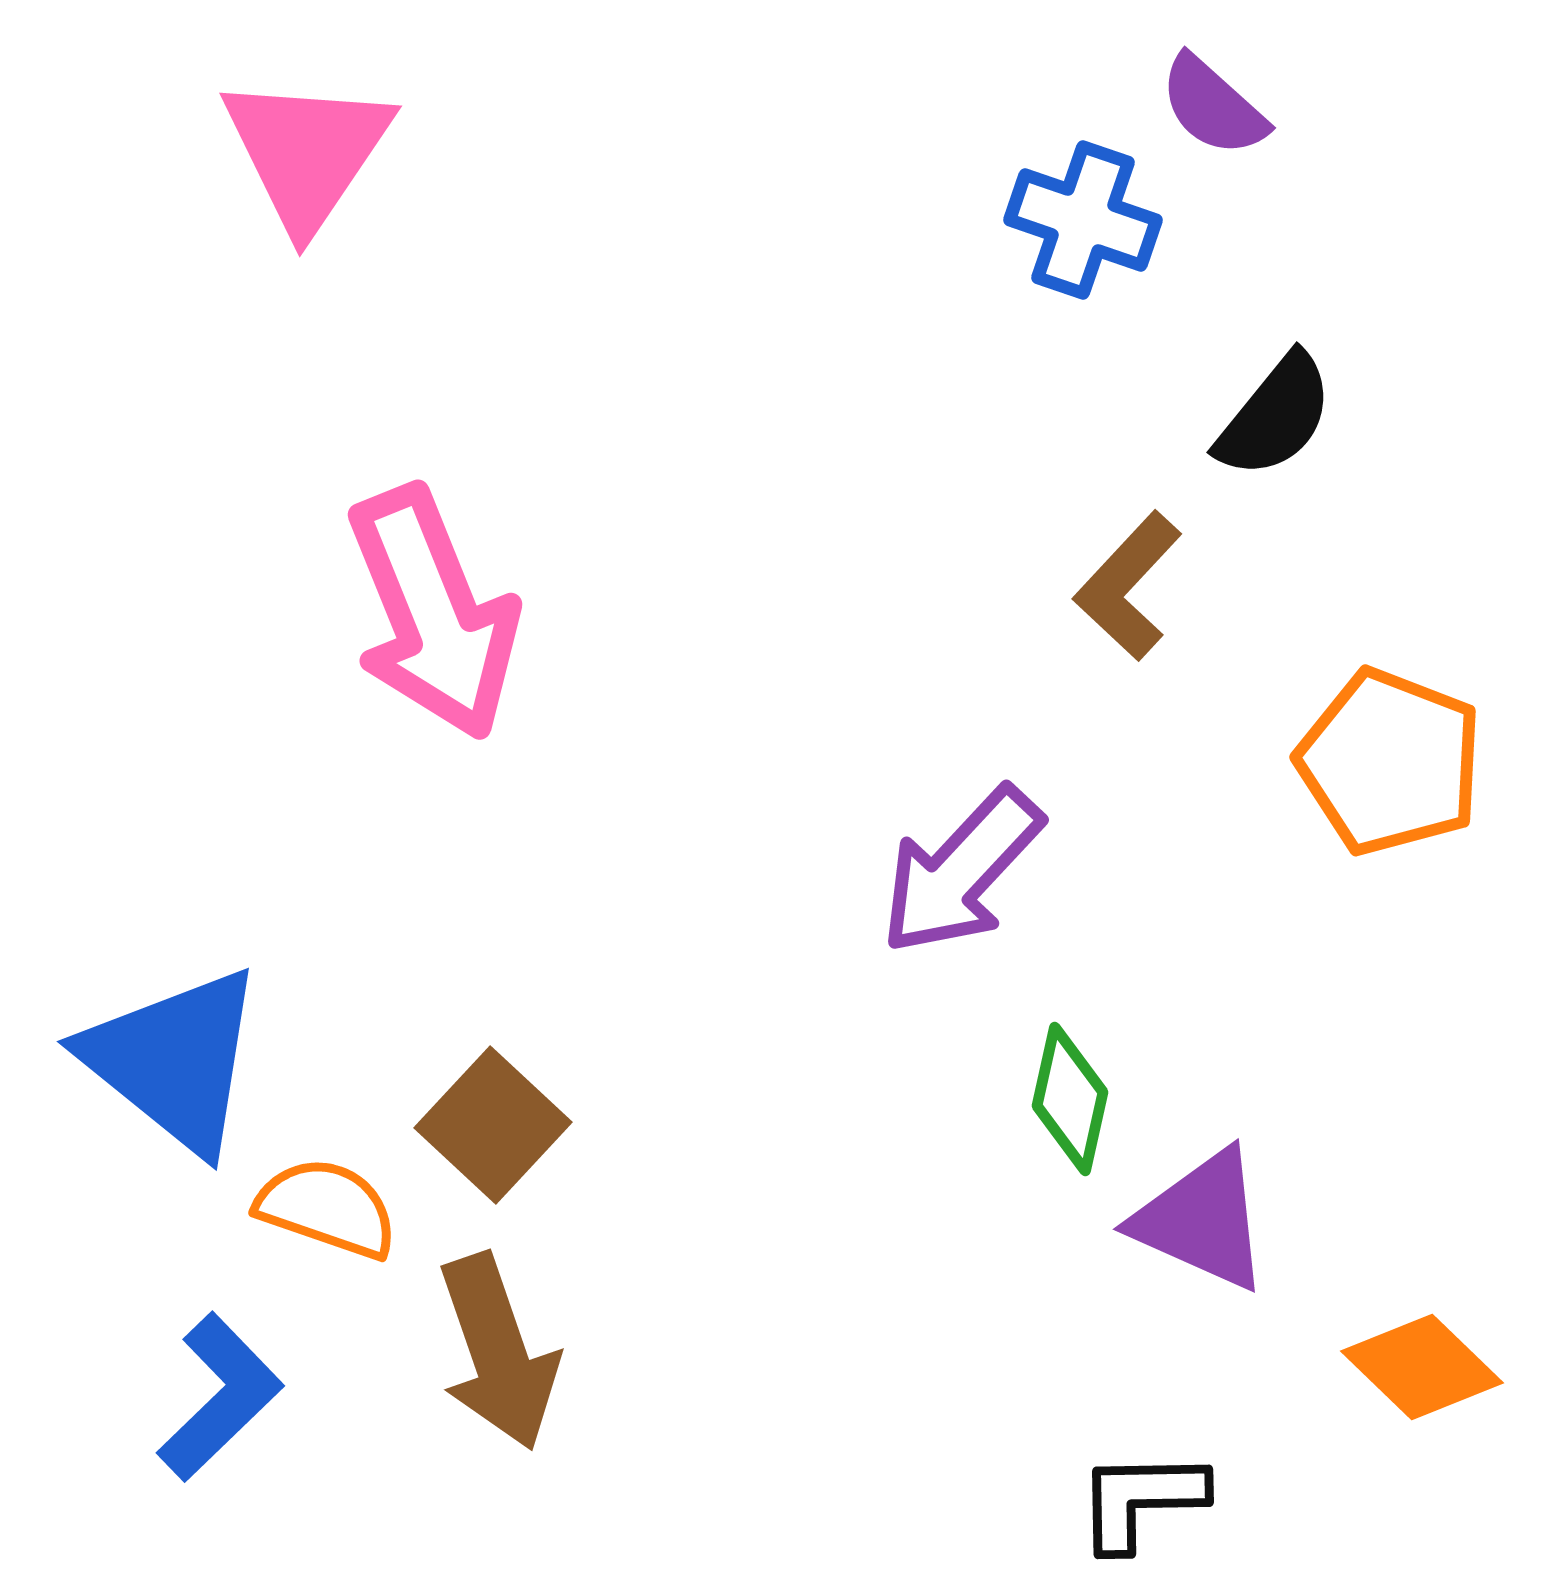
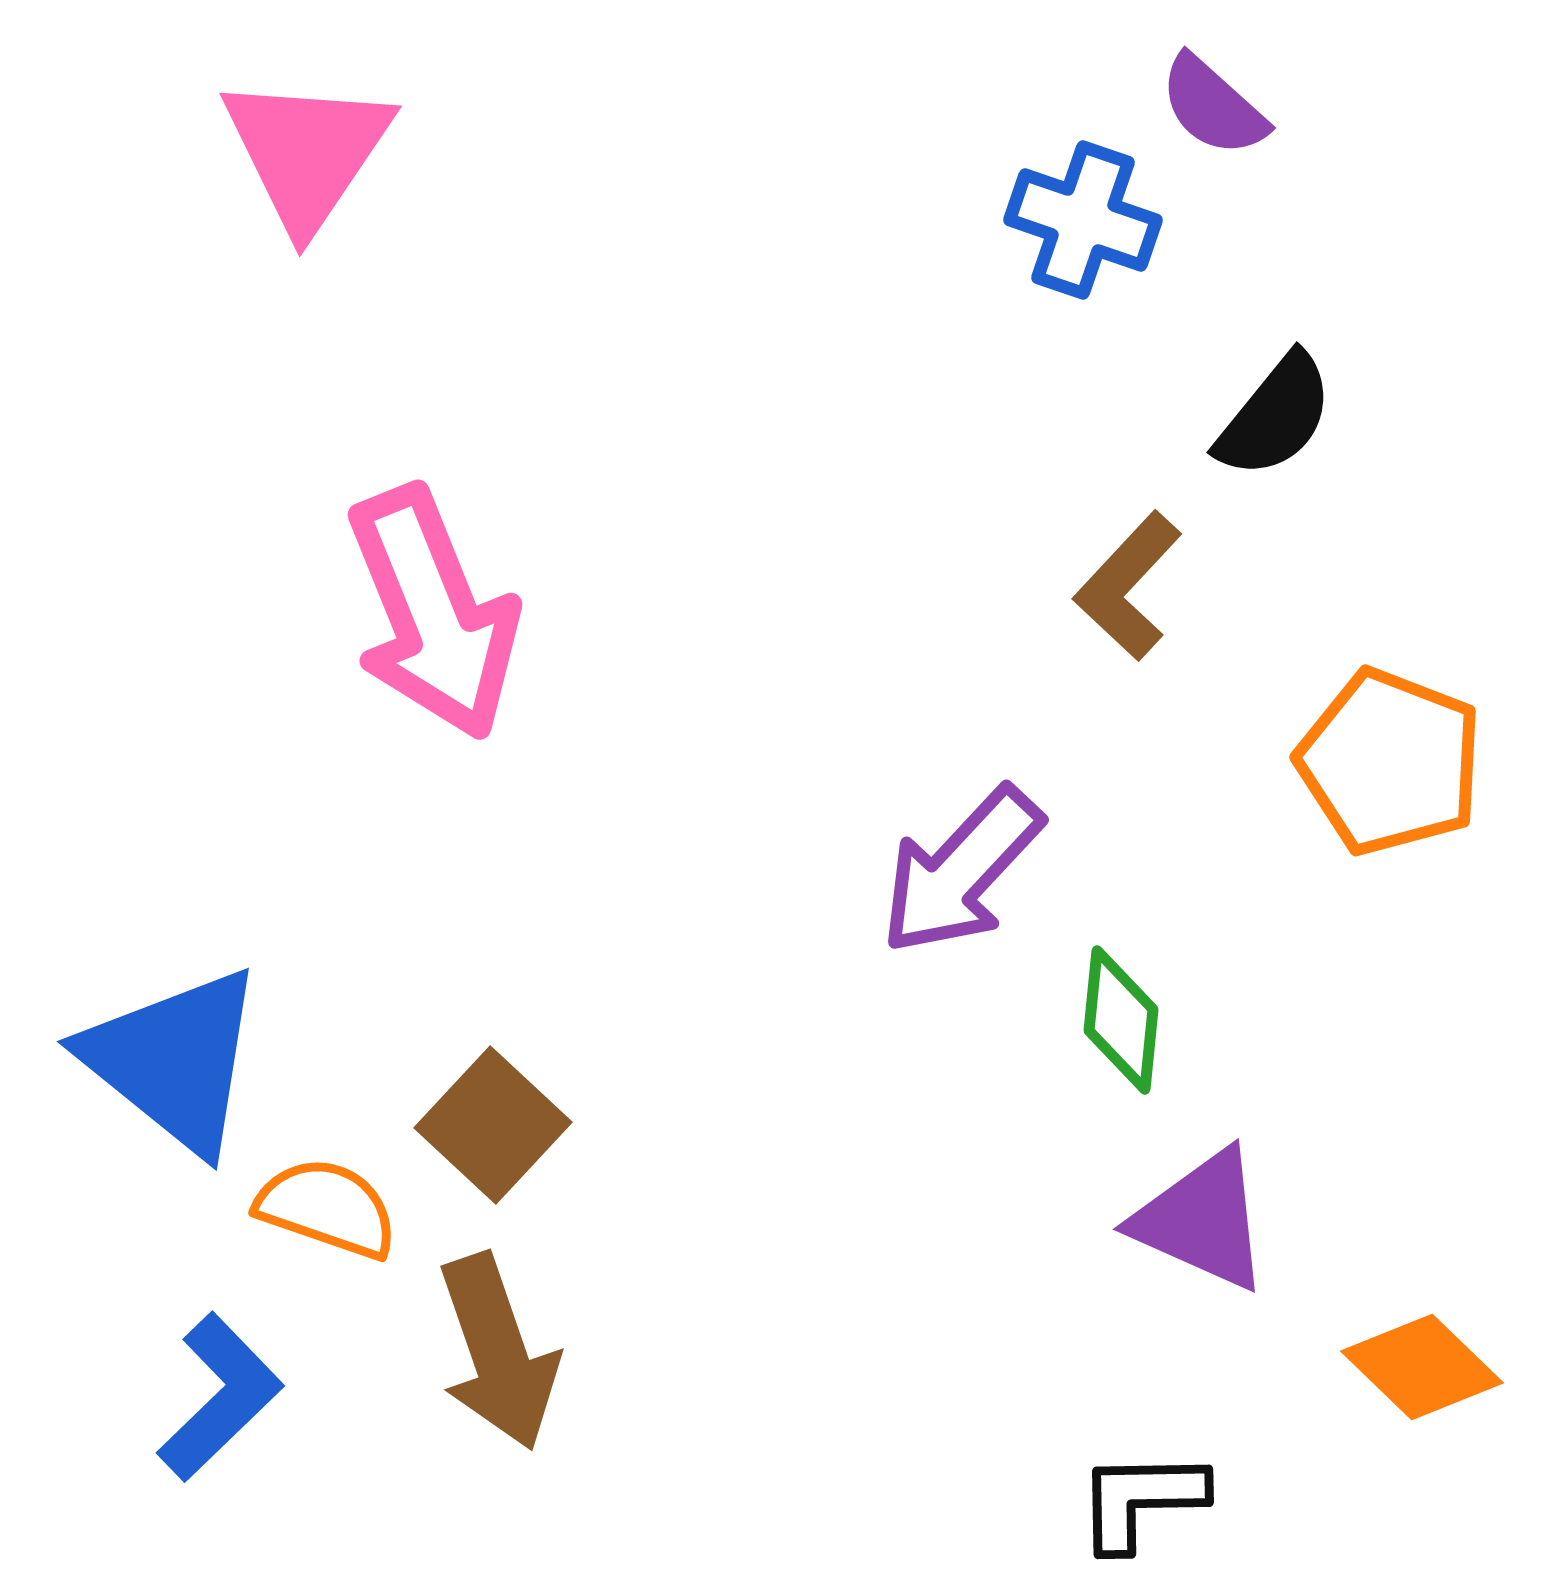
green diamond: moved 51 px right, 79 px up; rotated 7 degrees counterclockwise
